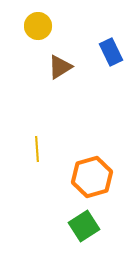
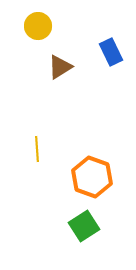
orange hexagon: rotated 24 degrees counterclockwise
